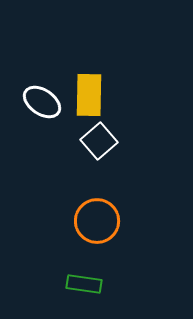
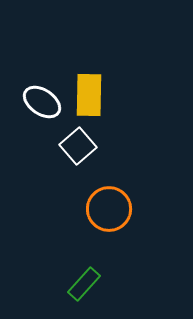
white square: moved 21 px left, 5 px down
orange circle: moved 12 px right, 12 px up
green rectangle: rotated 56 degrees counterclockwise
